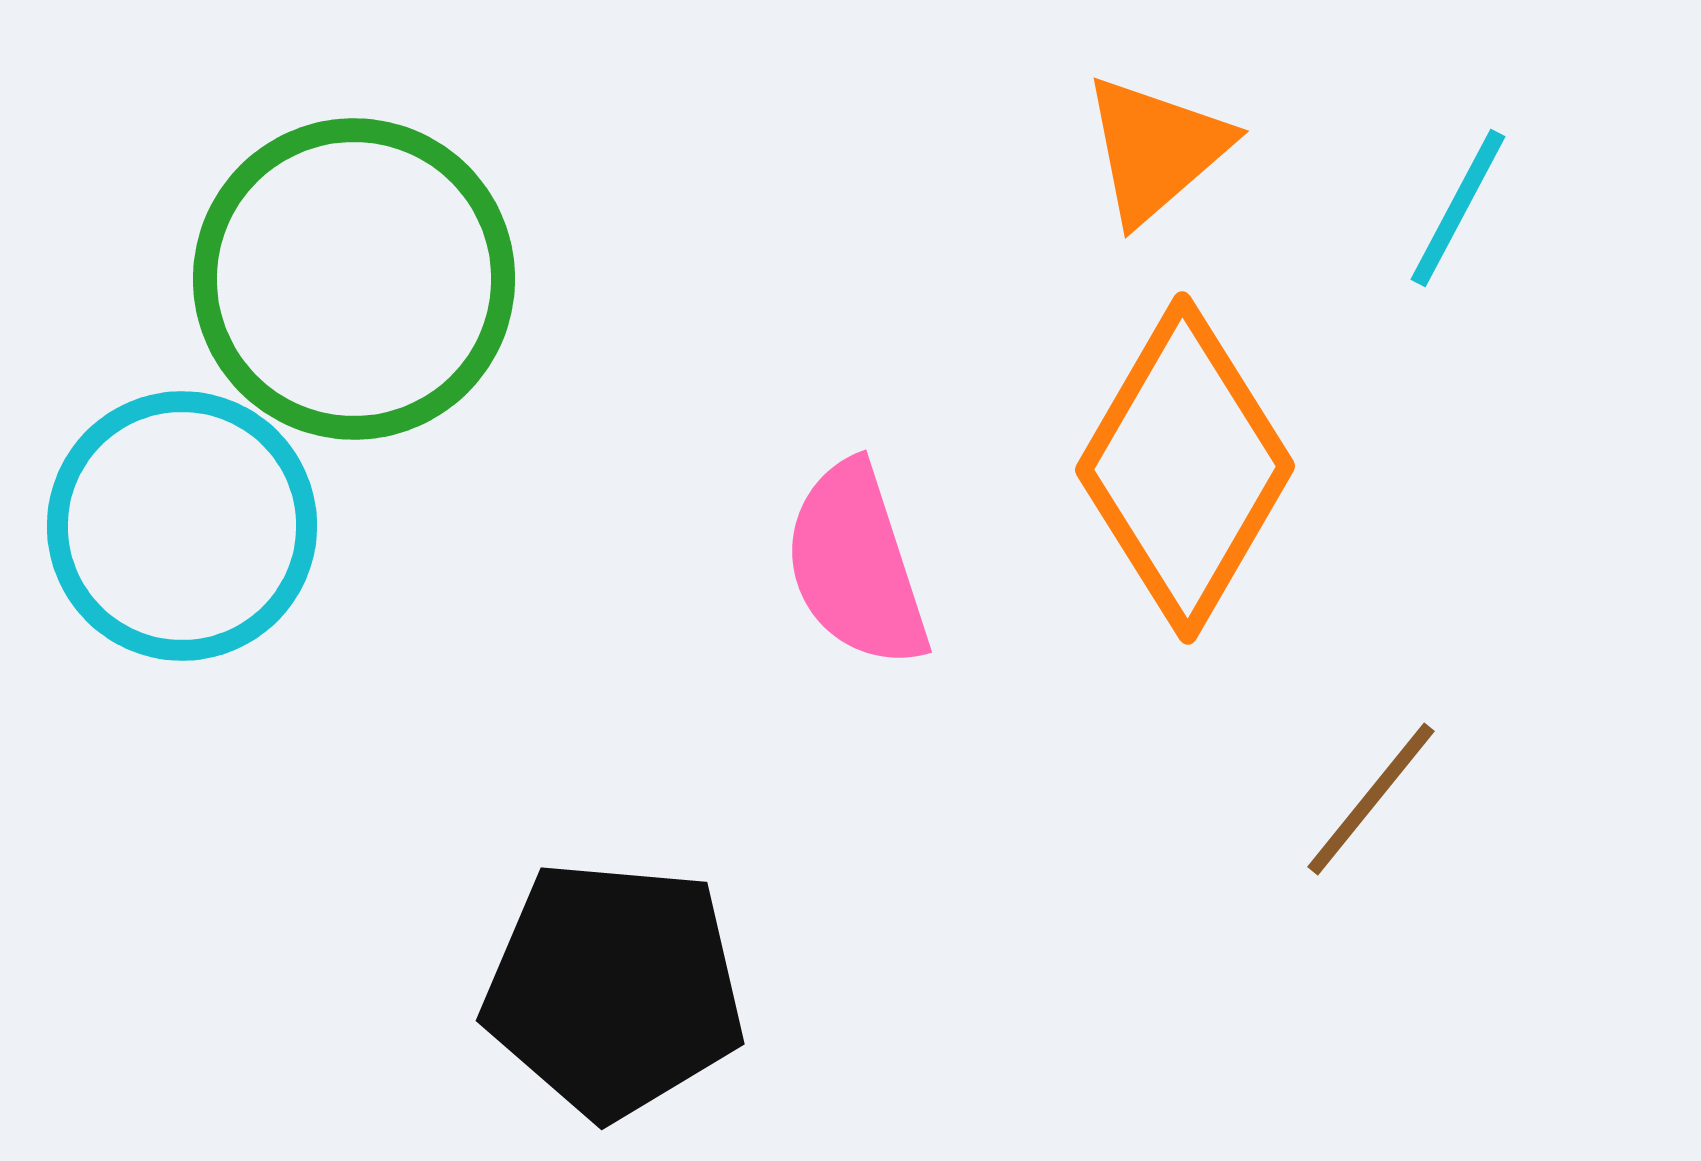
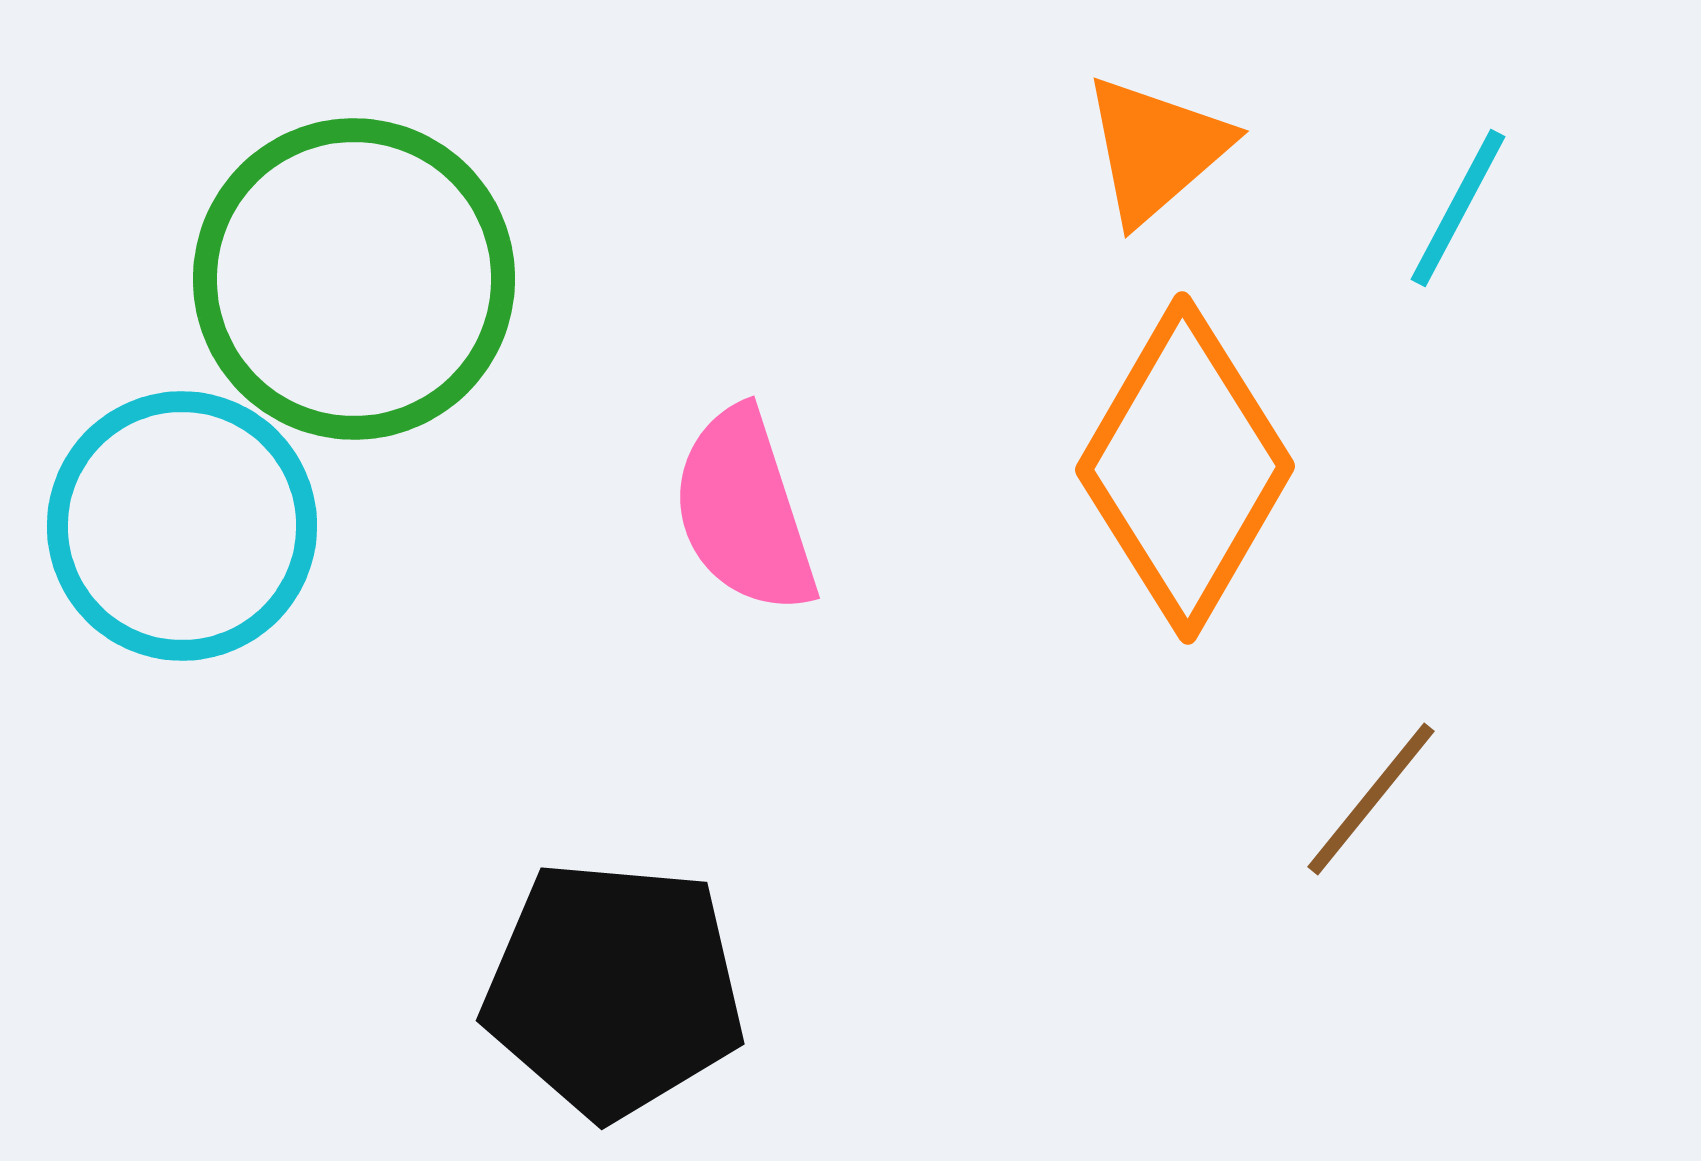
pink semicircle: moved 112 px left, 54 px up
